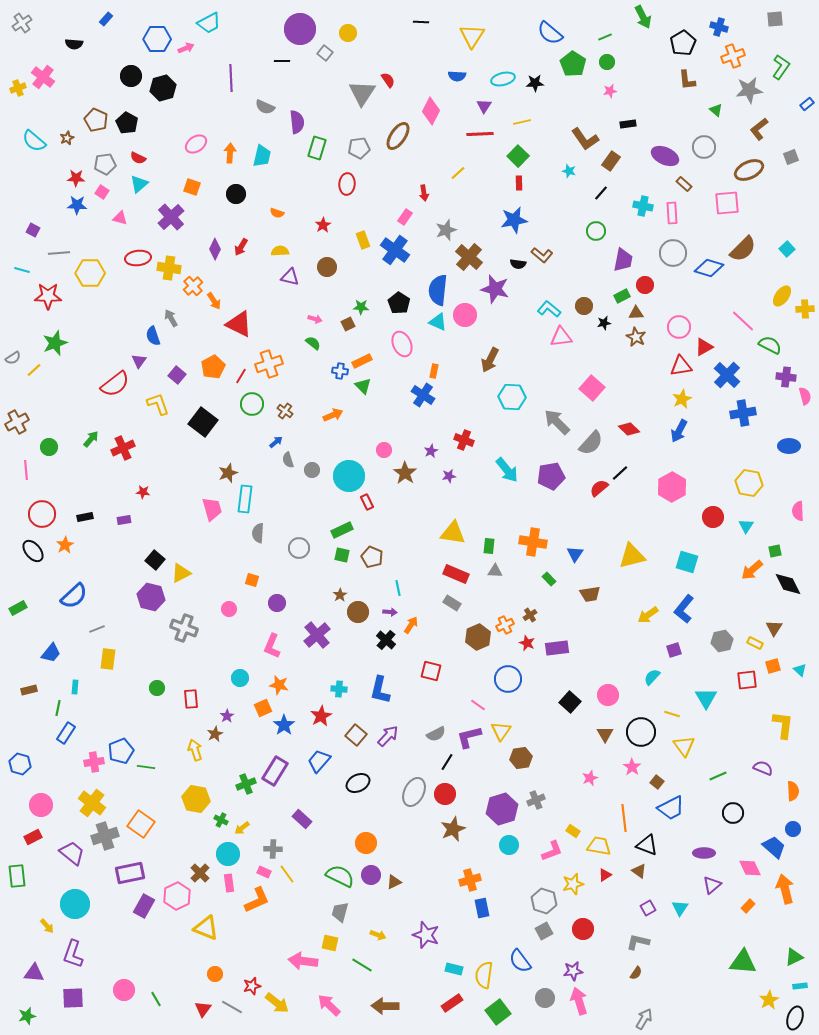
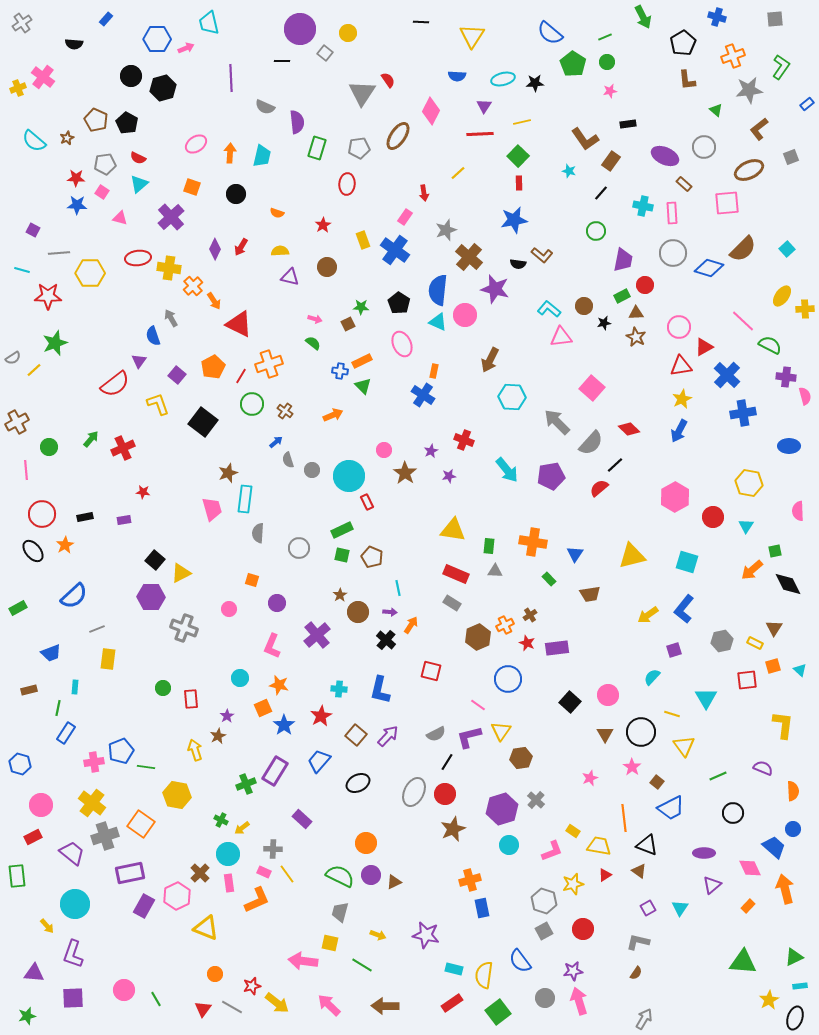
cyan trapezoid at (209, 23): rotated 105 degrees clockwise
blue cross at (719, 27): moved 2 px left, 10 px up
black line at (620, 473): moved 5 px left, 8 px up
pink hexagon at (672, 487): moved 3 px right, 10 px down
yellow triangle at (453, 533): moved 3 px up
purple hexagon at (151, 597): rotated 12 degrees counterclockwise
blue trapezoid at (51, 653): rotated 30 degrees clockwise
green circle at (157, 688): moved 6 px right
brown star at (215, 734): moved 3 px right, 2 px down
yellow hexagon at (196, 799): moved 19 px left, 4 px up
gray cross at (536, 800): rotated 24 degrees counterclockwise
purple star at (426, 935): rotated 8 degrees counterclockwise
